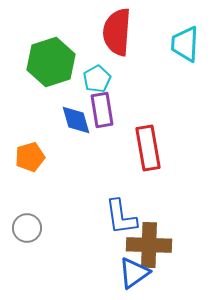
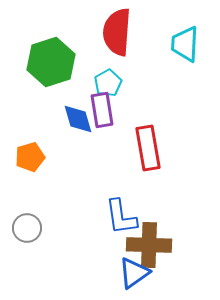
cyan pentagon: moved 11 px right, 4 px down
blue diamond: moved 2 px right, 1 px up
